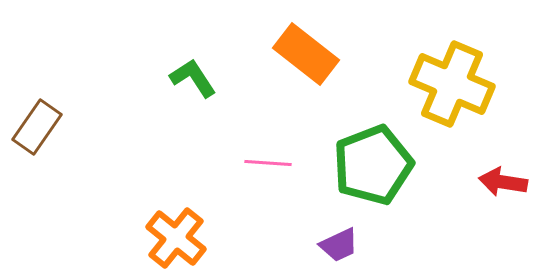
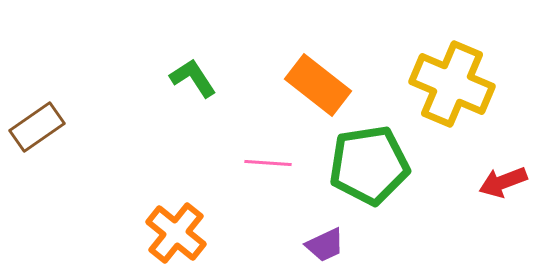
orange rectangle: moved 12 px right, 31 px down
brown rectangle: rotated 20 degrees clockwise
green pentagon: moved 4 px left; rotated 12 degrees clockwise
red arrow: rotated 30 degrees counterclockwise
orange cross: moved 5 px up
purple trapezoid: moved 14 px left
